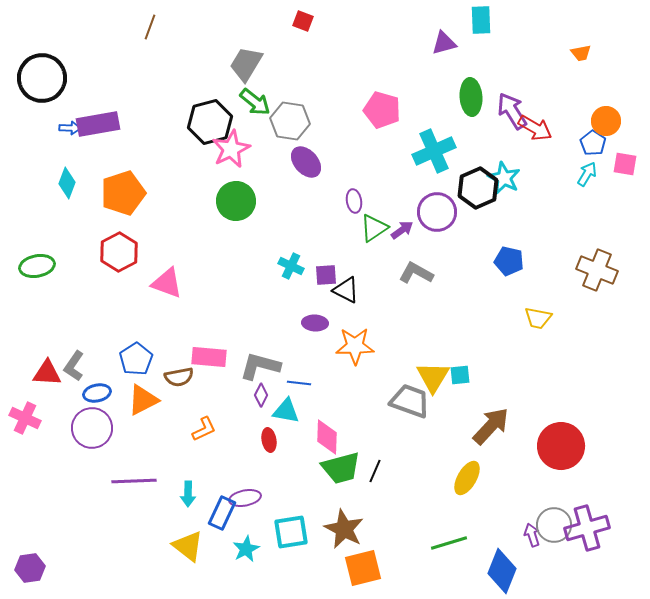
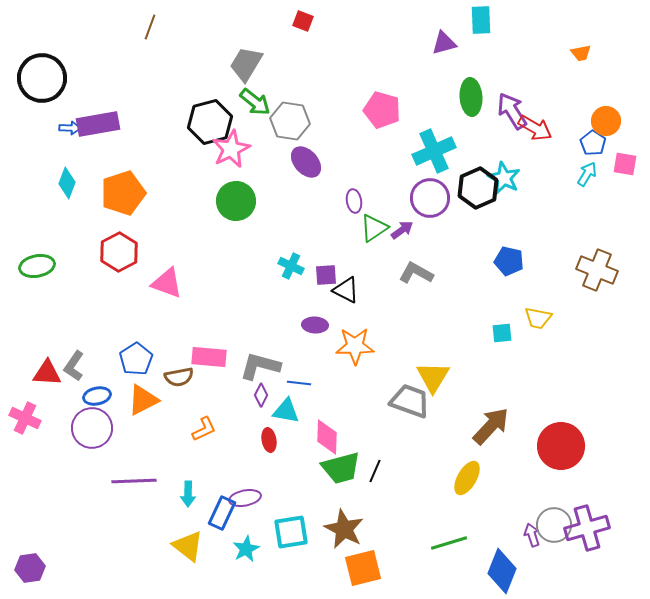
purple circle at (437, 212): moved 7 px left, 14 px up
purple ellipse at (315, 323): moved 2 px down
cyan square at (460, 375): moved 42 px right, 42 px up
blue ellipse at (97, 393): moved 3 px down
